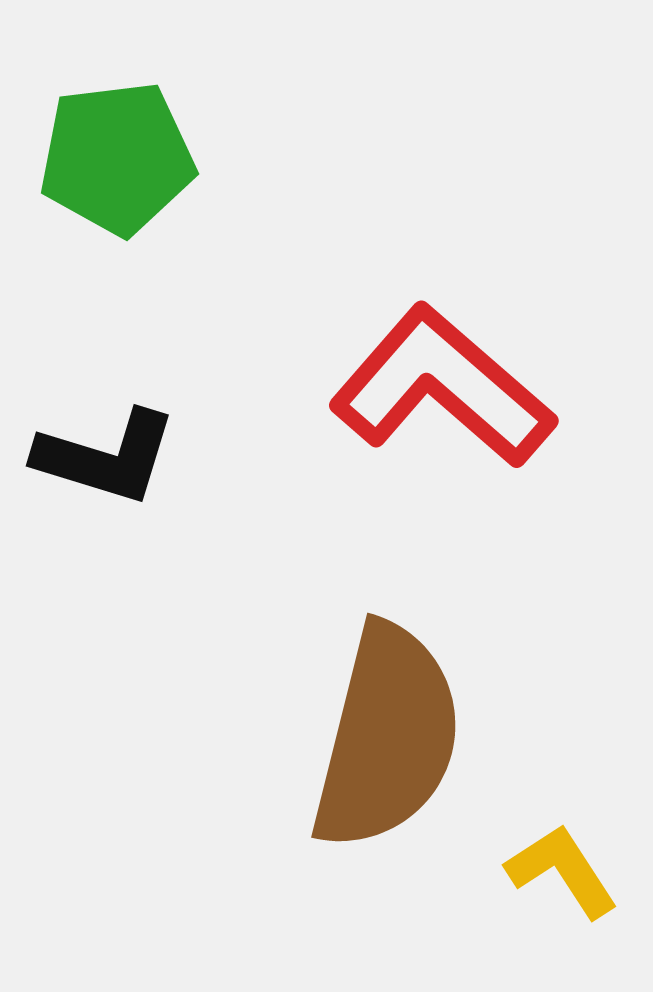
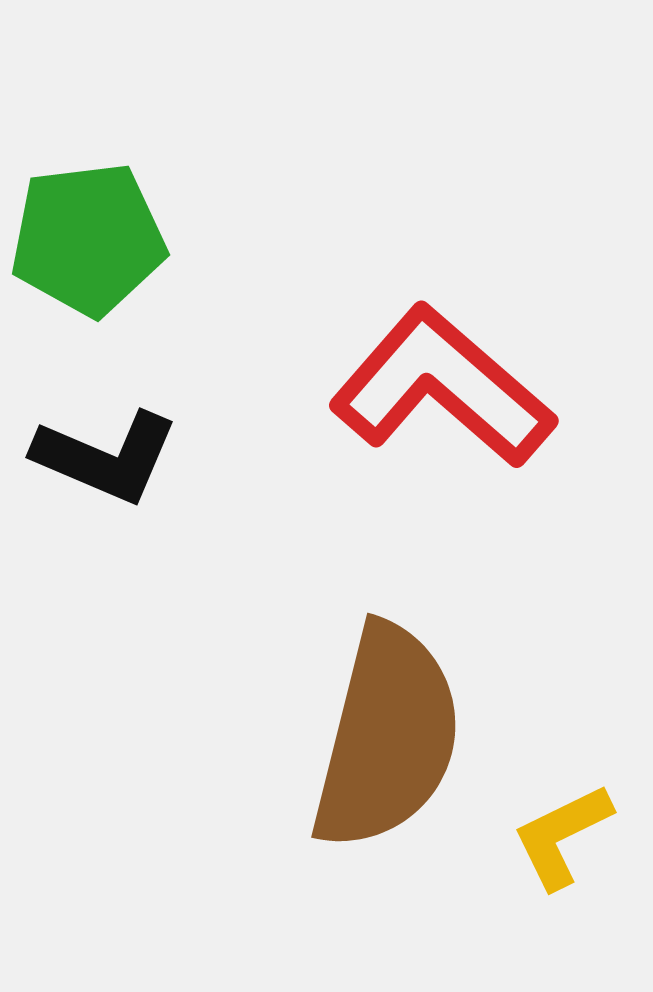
green pentagon: moved 29 px left, 81 px down
black L-shape: rotated 6 degrees clockwise
yellow L-shape: moved 35 px up; rotated 83 degrees counterclockwise
